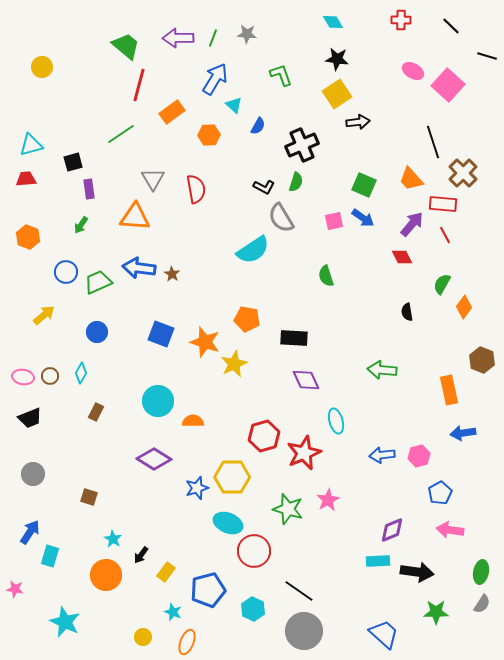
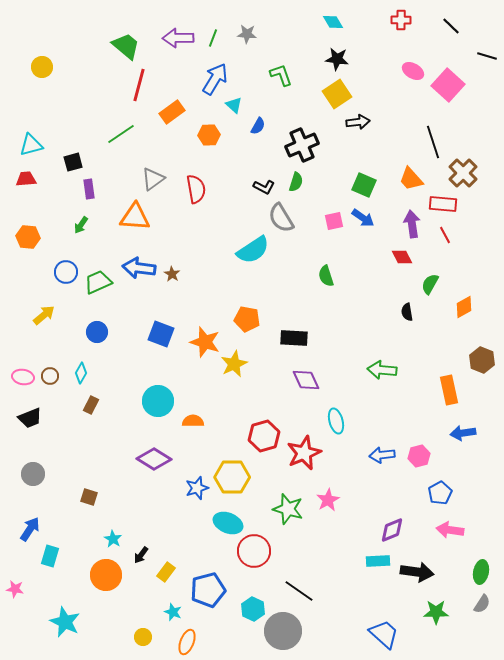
gray triangle at (153, 179): rotated 25 degrees clockwise
purple arrow at (412, 224): rotated 48 degrees counterclockwise
orange hexagon at (28, 237): rotated 15 degrees counterclockwise
green semicircle at (442, 284): moved 12 px left
orange diamond at (464, 307): rotated 25 degrees clockwise
brown rectangle at (96, 412): moved 5 px left, 7 px up
blue arrow at (30, 532): moved 3 px up
gray circle at (304, 631): moved 21 px left
